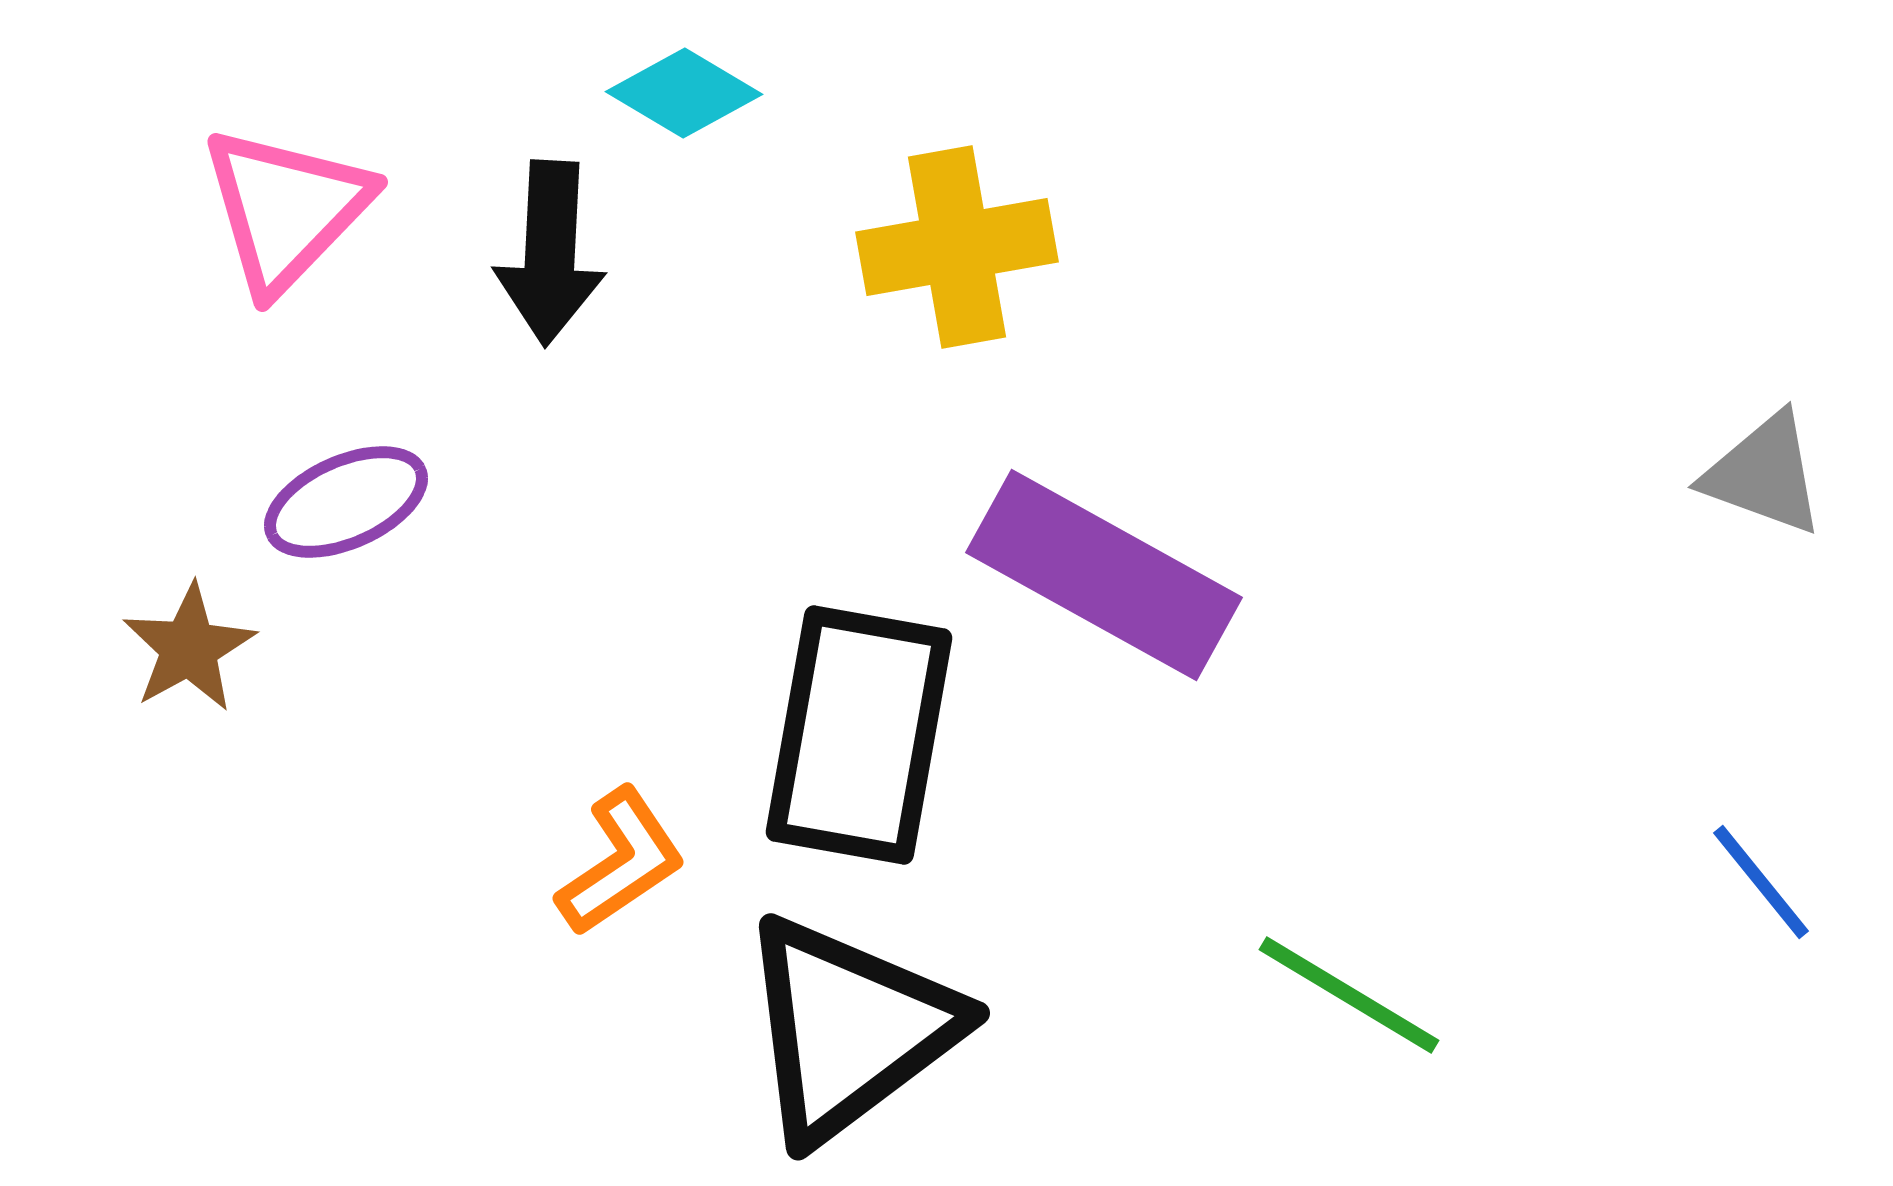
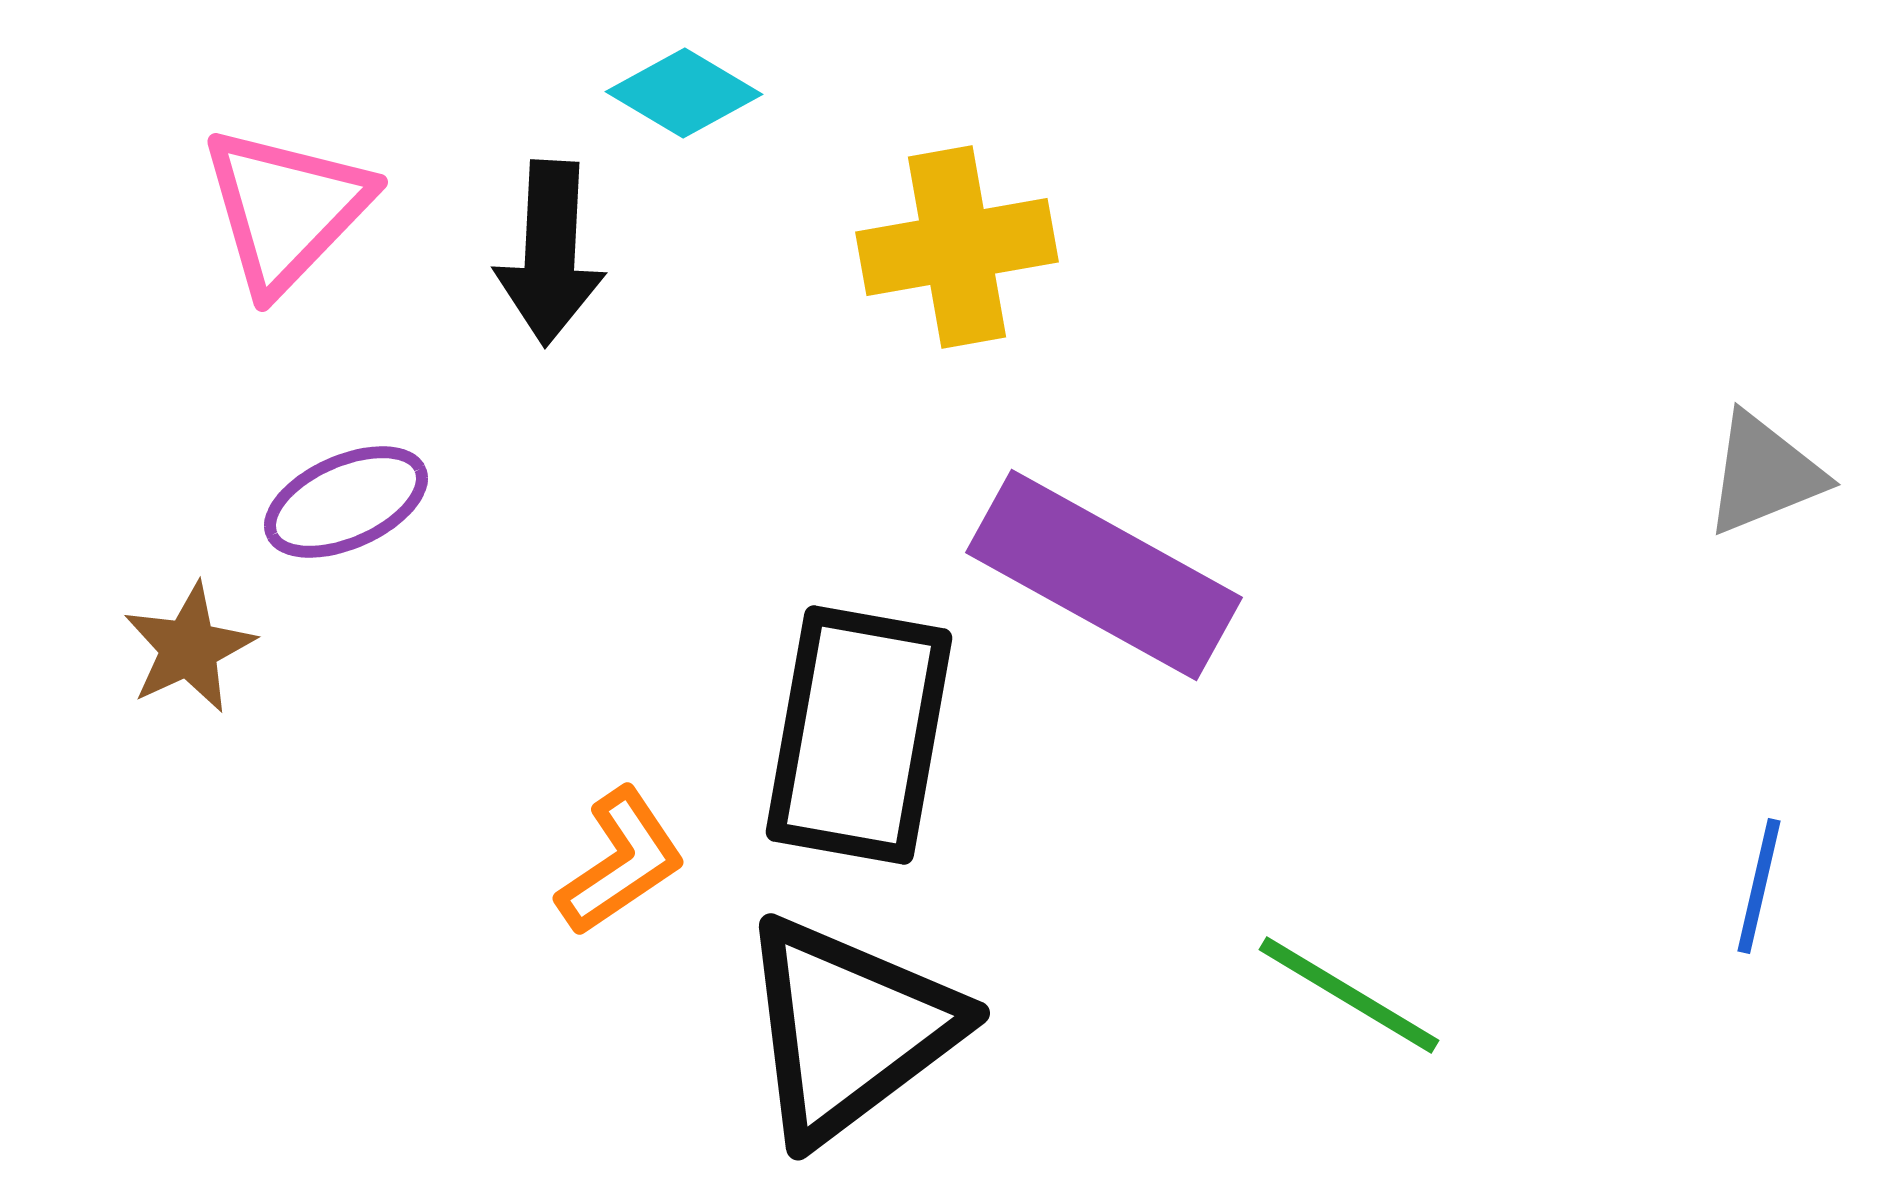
gray triangle: rotated 42 degrees counterclockwise
brown star: rotated 4 degrees clockwise
blue line: moved 2 px left, 4 px down; rotated 52 degrees clockwise
